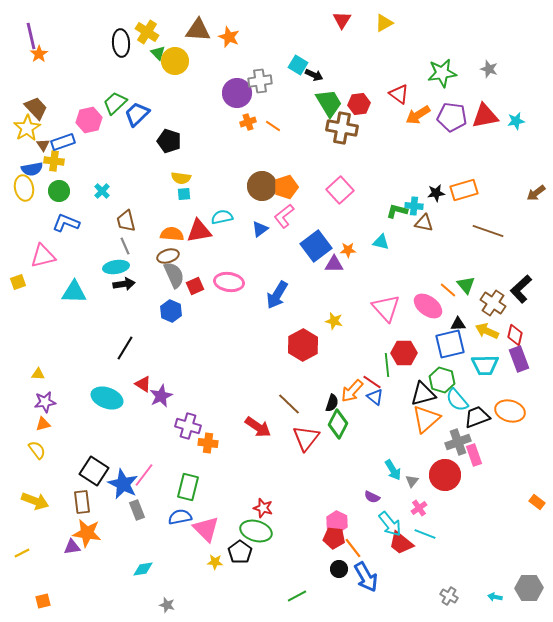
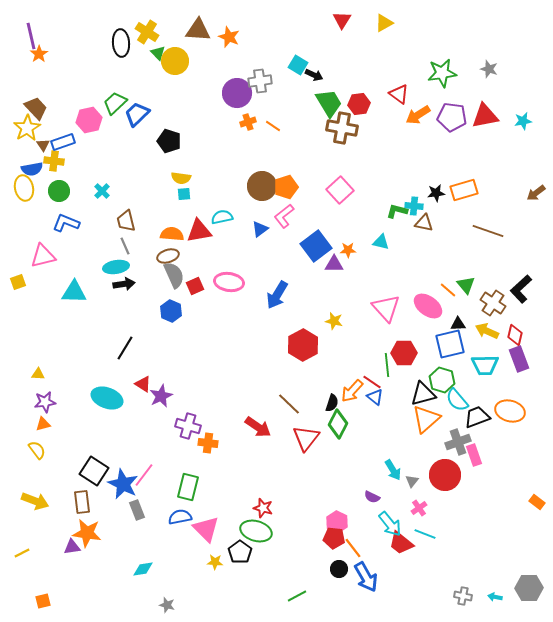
cyan star at (516, 121): moved 7 px right
gray cross at (449, 596): moved 14 px right; rotated 18 degrees counterclockwise
